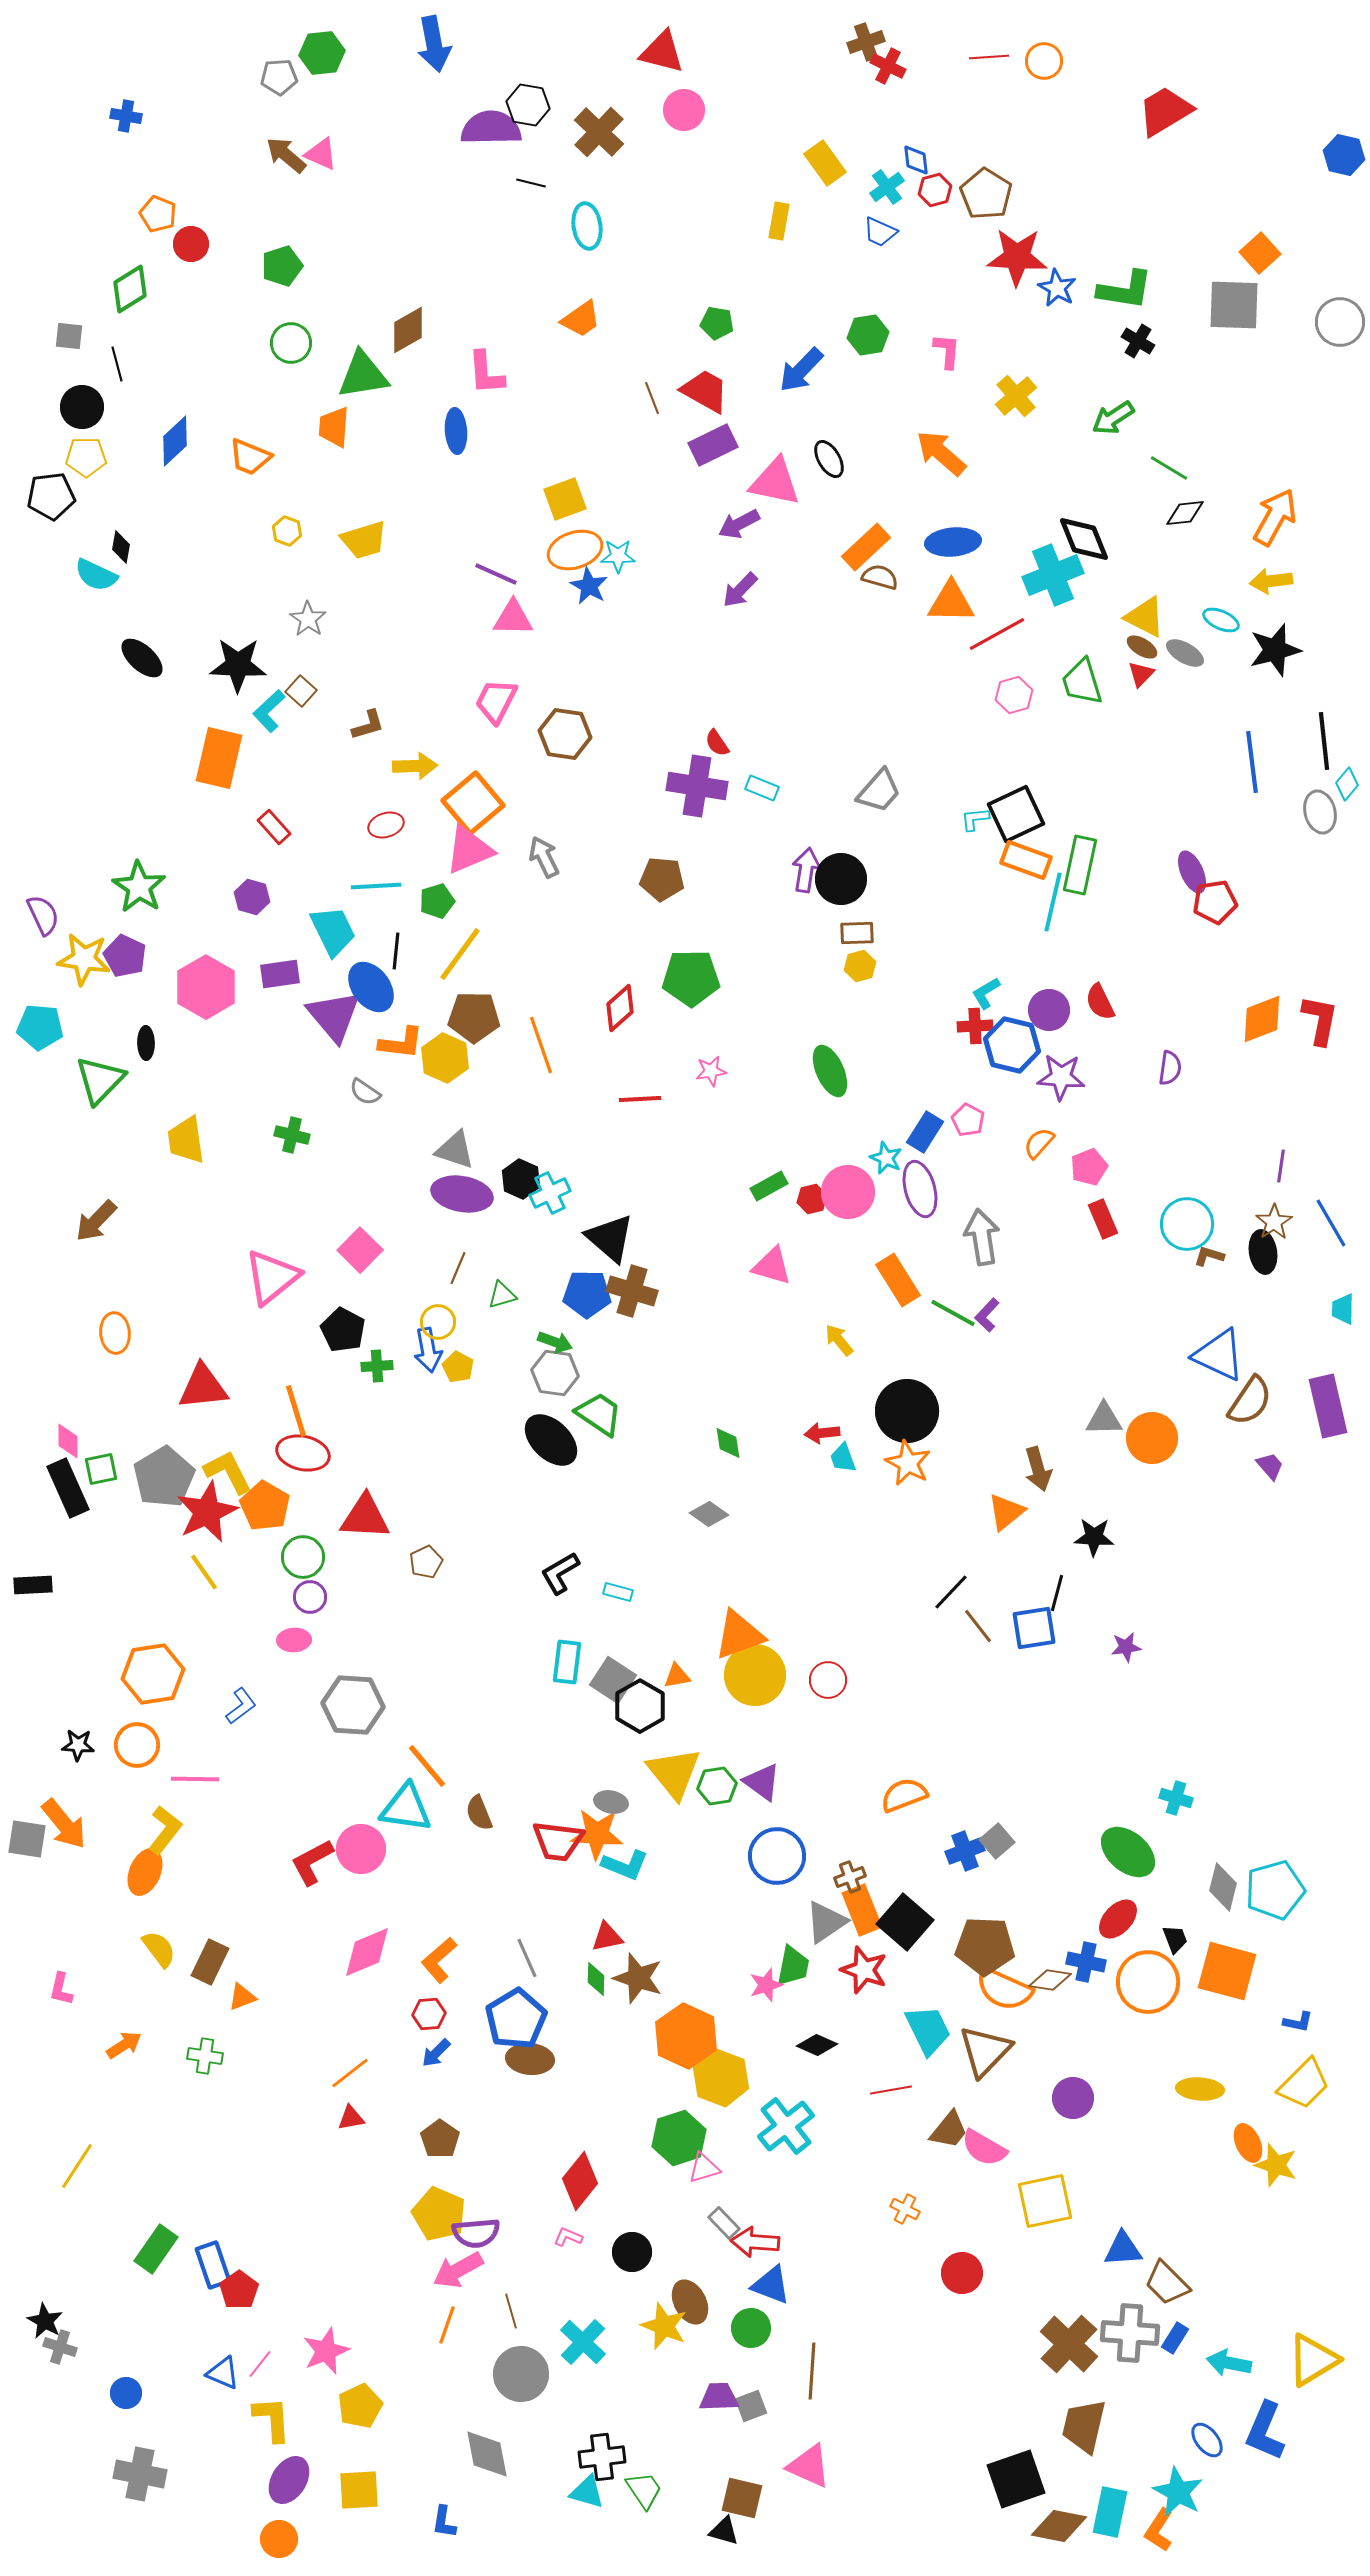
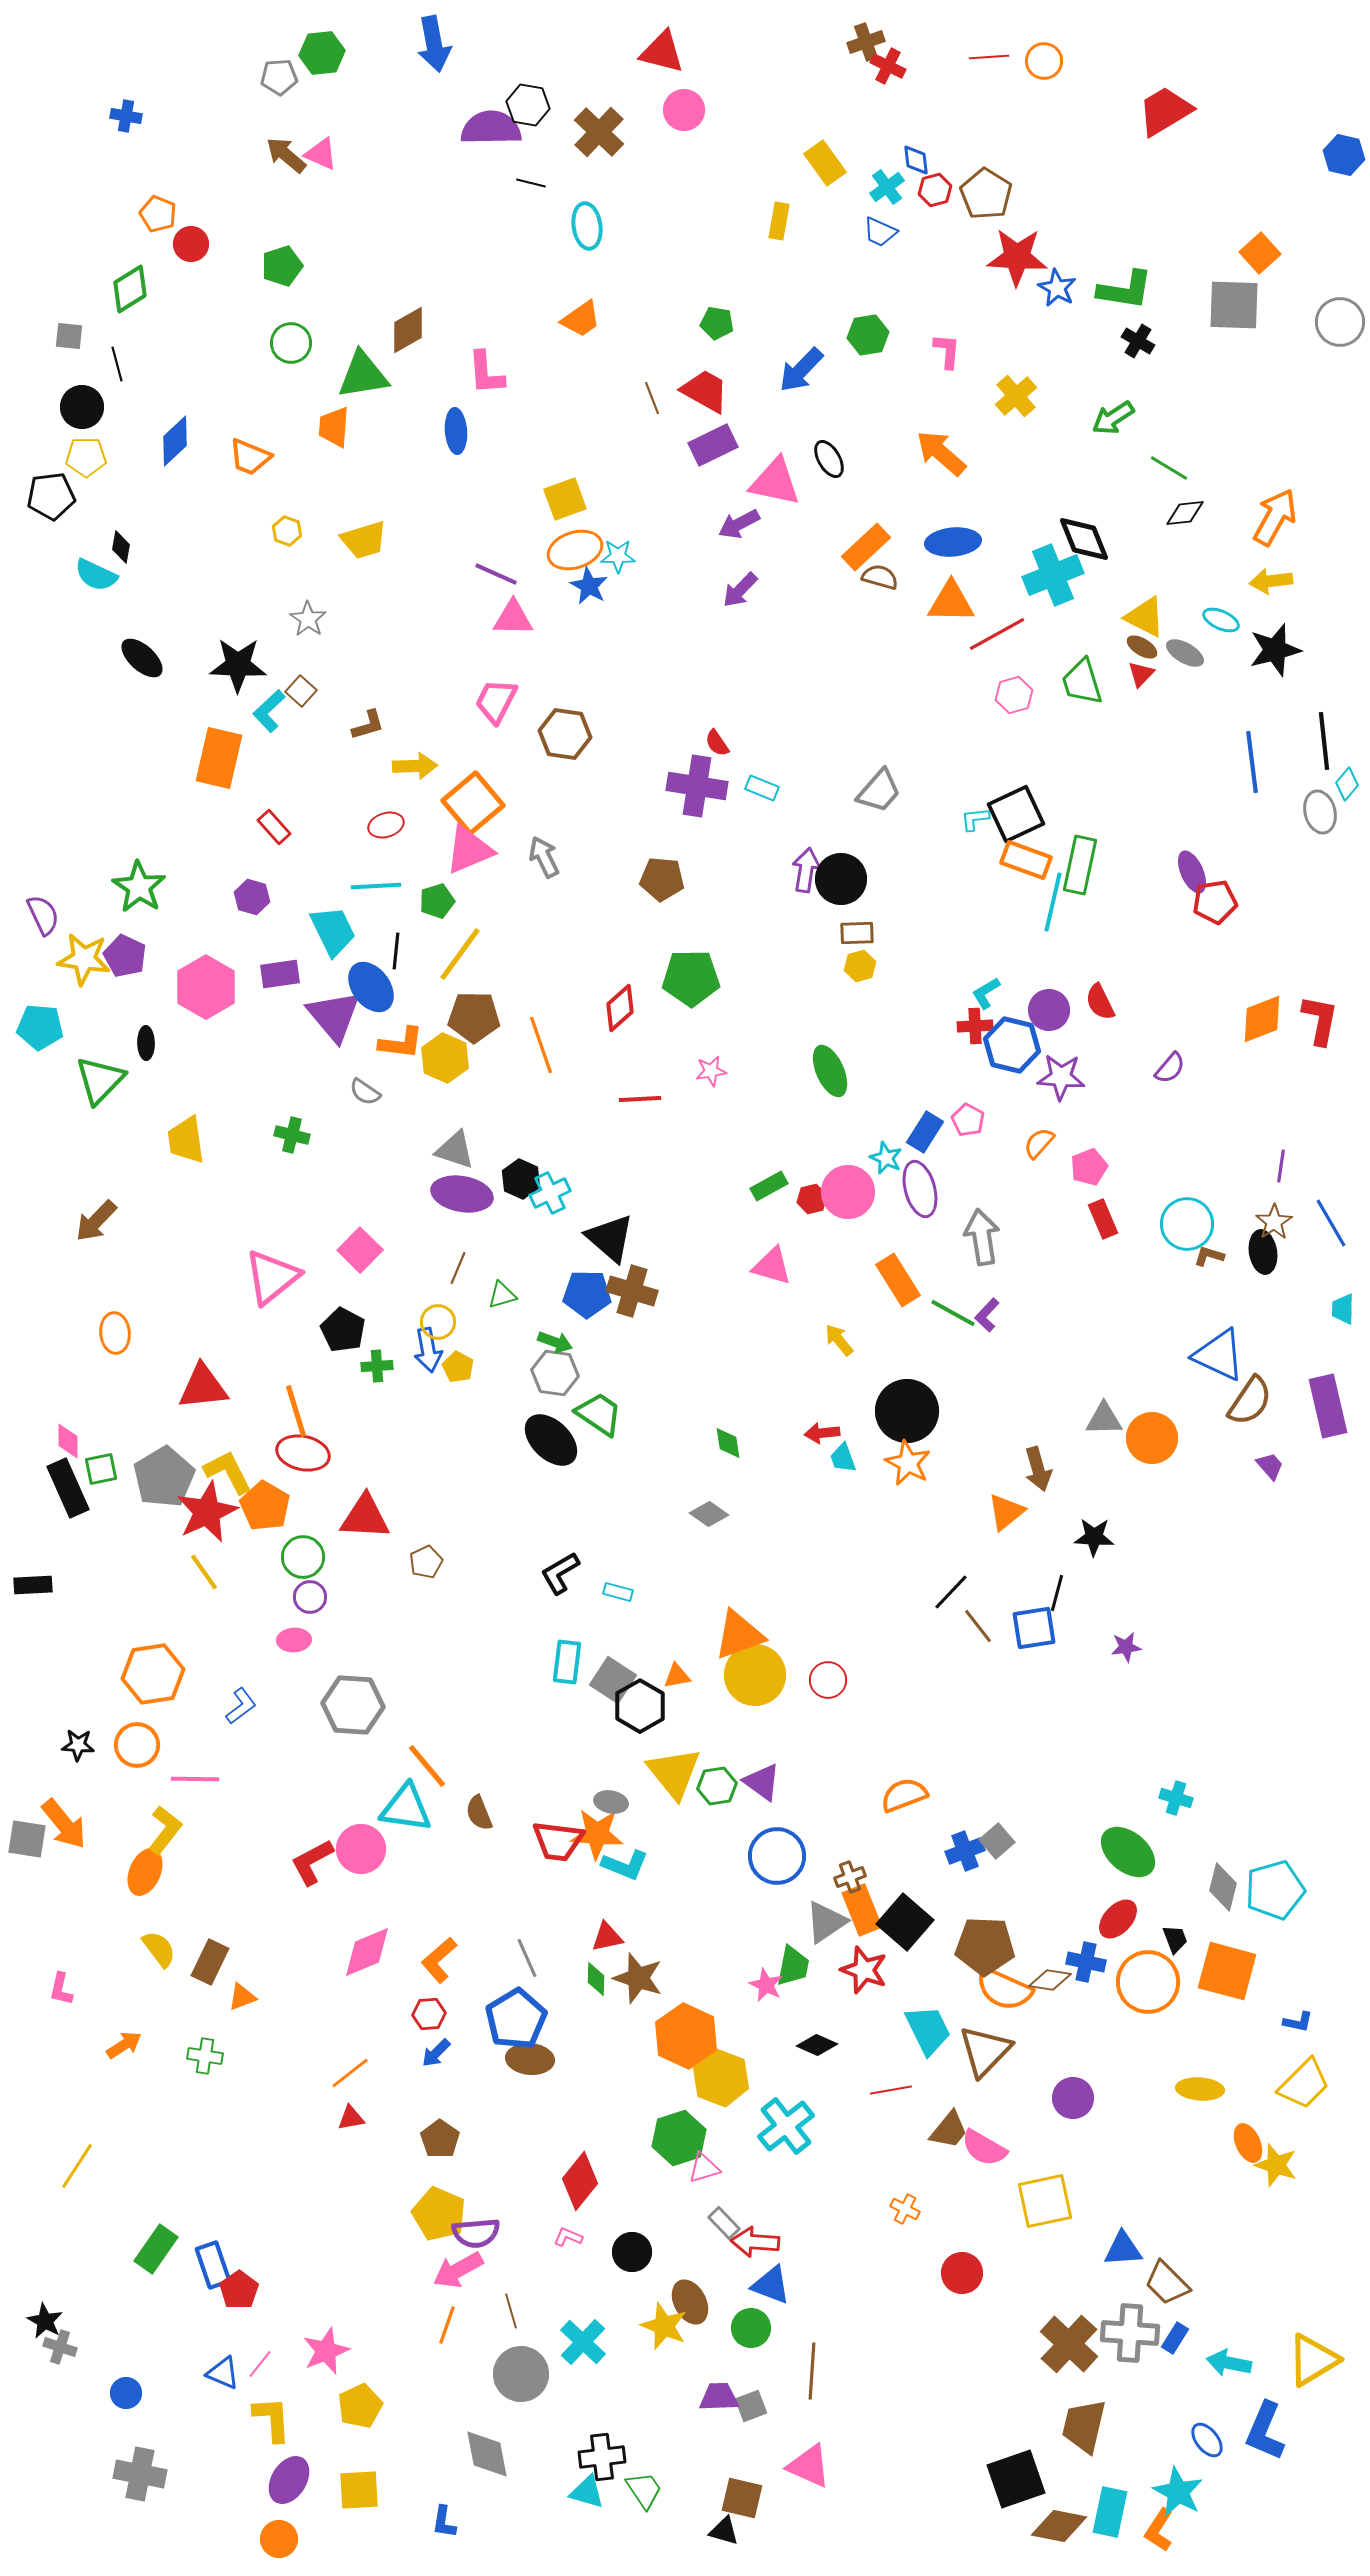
purple semicircle at (1170, 1068): rotated 32 degrees clockwise
pink star at (766, 1985): rotated 28 degrees counterclockwise
